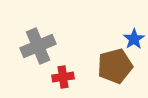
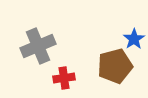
red cross: moved 1 px right, 1 px down
